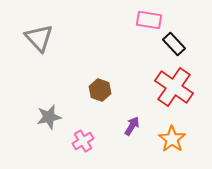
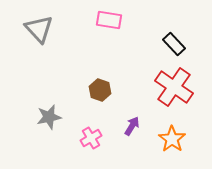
pink rectangle: moved 40 px left
gray triangle: moved 9 px up
pink cross: moved 8 px right, 3 px up
